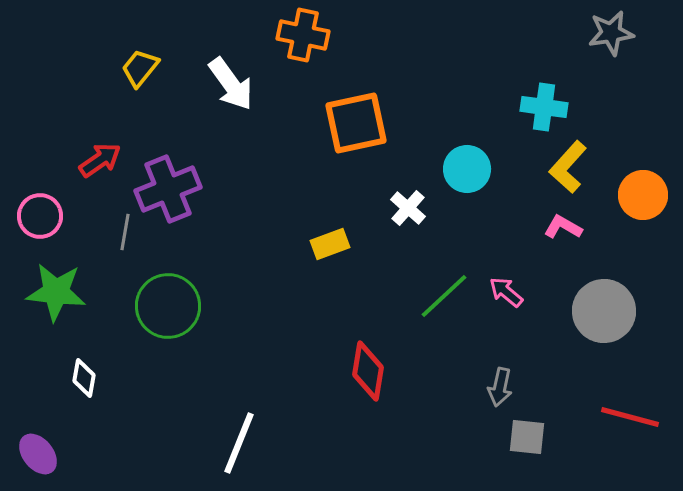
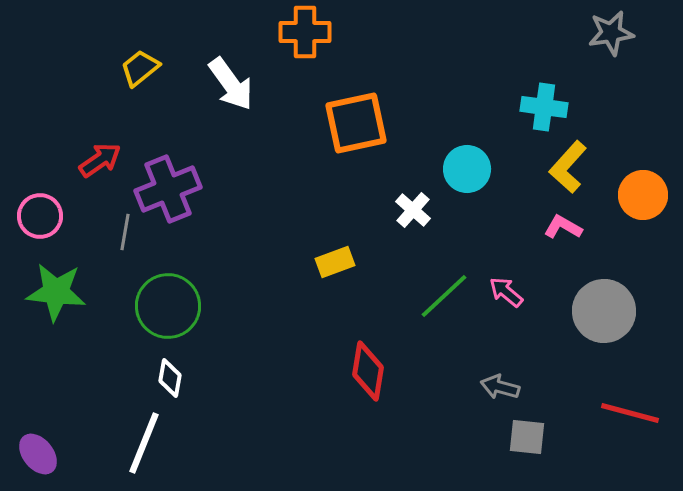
orange cross: moved 2 px right, 3 px up; rotated 12 degrees counterclockwise
yellow trapezoid: rotated 12 degrees clockwise
white cross: moved 5 px right, 2 px down
yellow rectangle: moved 5 px right, 18 px down
white diamond: moved 86 px right
gray arrow: rotated 93 degrees clockwise
red line: moved 4 px up
white line: moved 95 px left
